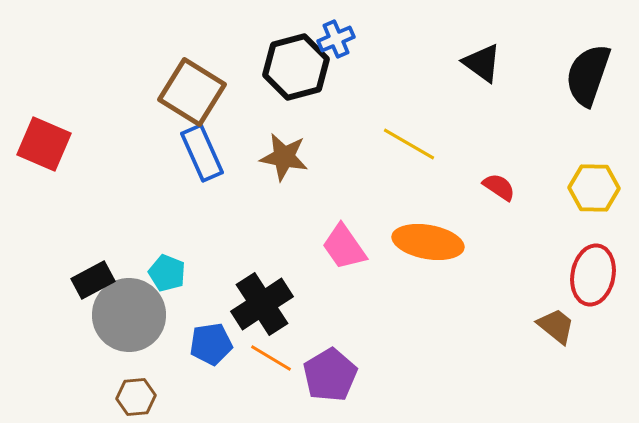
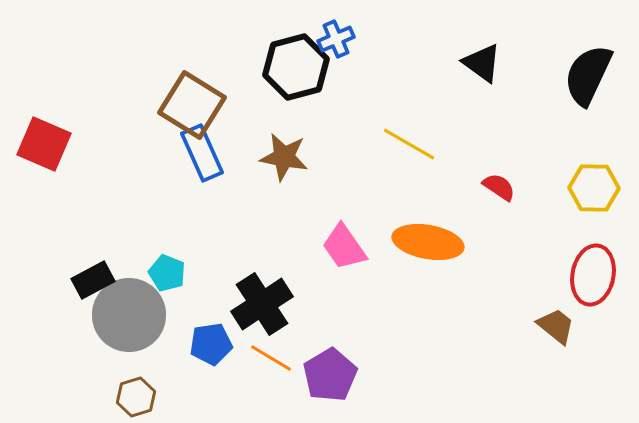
black semicircle: rotated 6 degrees clockwise
brown square: moved 13 px down
brown hexagon: rotated 12 degrees counterclockwise
